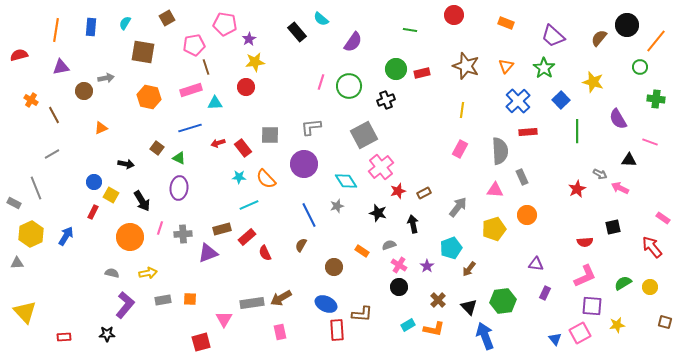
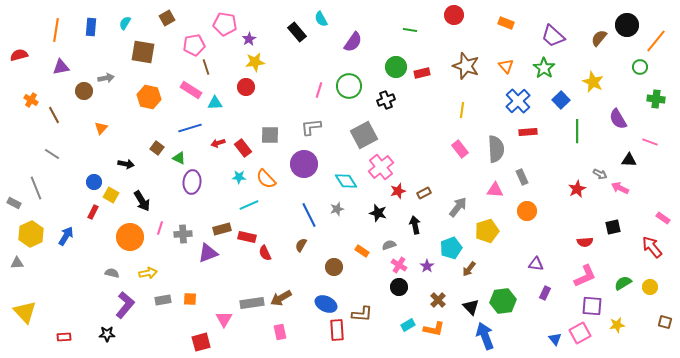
cyan semicircle at (321, 19): rotated 21 degrees clockwise
orange triangle at (506, 66): rotated 21 degrees counterclockwise
green circle at (396, 69): moved 2 px up
pink line at (321, 82): moved 2 px left, 8 px down
yellow star at (593, 82): rotated 10 degrees clockwise
pink rectangle at (191, 90): rotated 50 degrees clockwise
orange triangle at (101, 128): rotated 24 degrees counterclockwise
pink rectangle at (460, 149): rotated 66 degrees counterclockwise
gray semicircle at (500, 151): moved 4 px left, 2 px up
gray line at (52, 154): rotated 63 degrees clockwise
purple ellipse at (179, 188): moved 13 px right, 6 px up
gray star at (337, 206): moved 3 px down
orange circle at (527, 215): moved 4 px up
black arrow at (413, 224): moved 2 px right, 1 px down
yellow pentagon at (494, 229): moved 7 px left, 2 px down
red rectangle at (247, 237): rotated 54 degrees clockwise
black triangle at (469, 307): moved 2 px right
